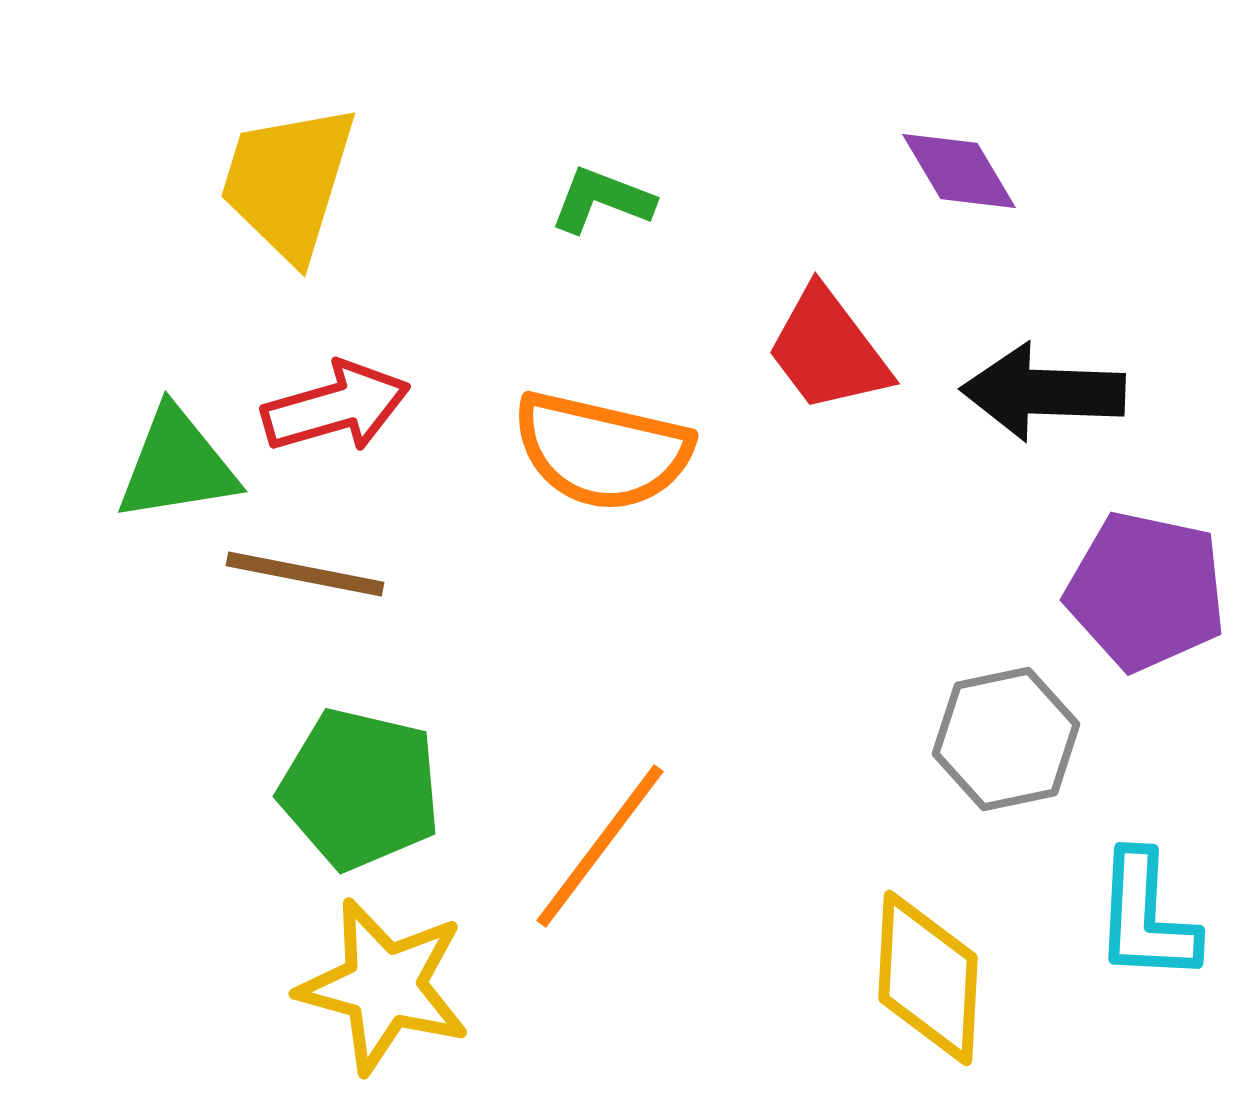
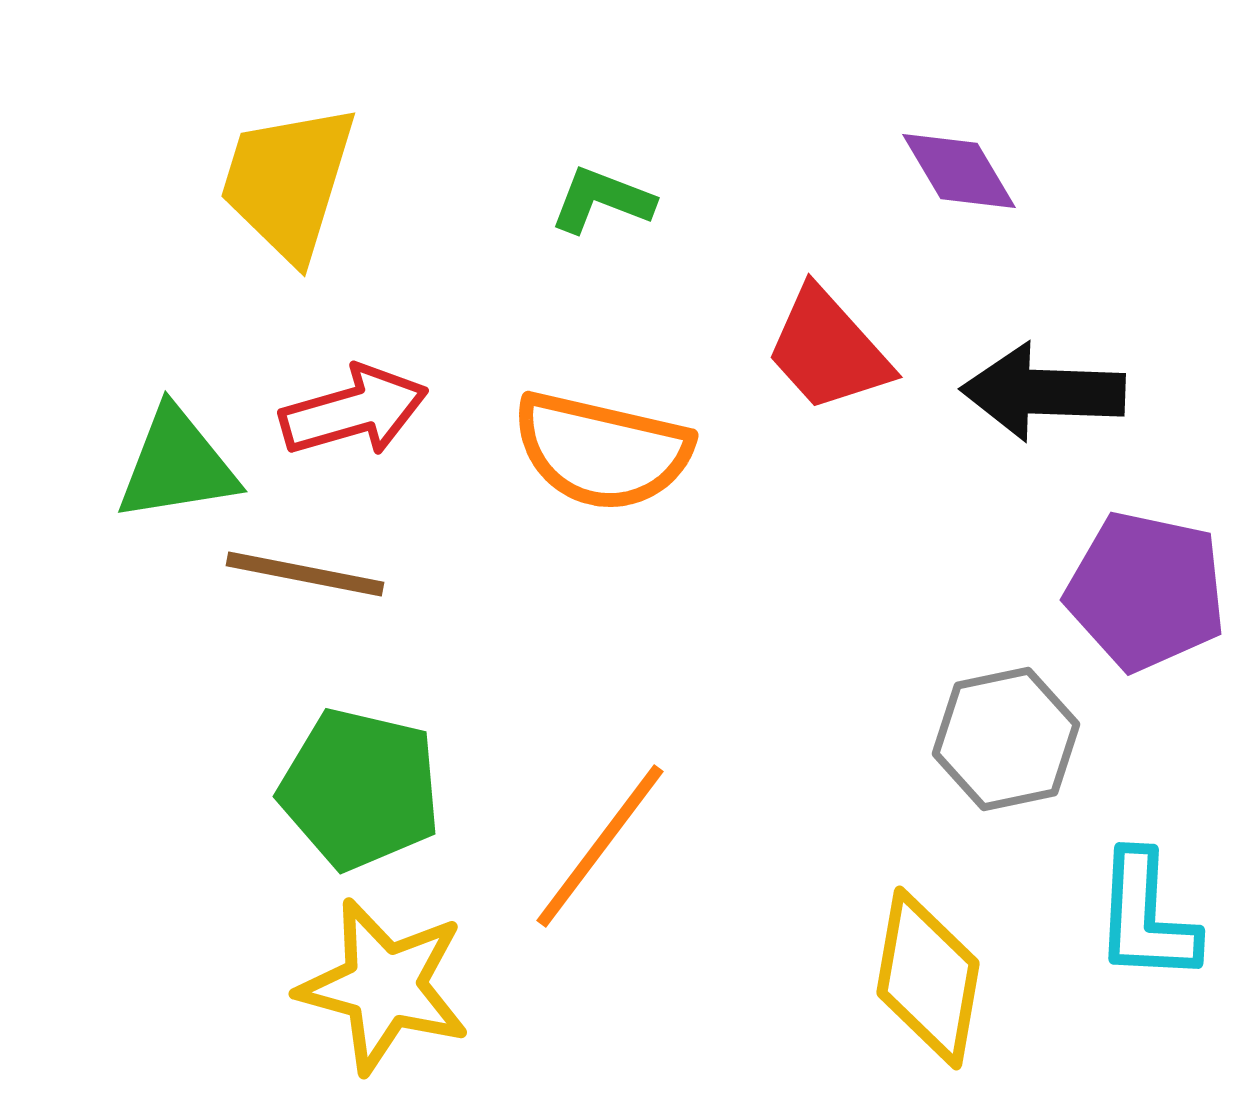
red trapezoid: rotated 5 degrees counterclockwise
red arrow: moved 18 px right, 4 px down
yellow diamond: rotated 7 degrees clockwise
